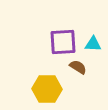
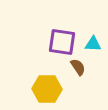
purple square: moved 1 px left; rotated 12 degrees clockwise
brown semicircle: rotated 24 degrees clockwise
